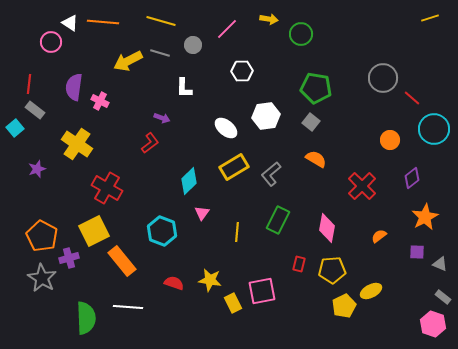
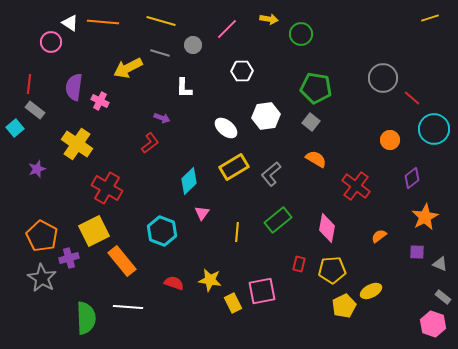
yellow arrow at (128, 61): moved 7 px down
red cross at (362, 186): moved 6 px left; rotated 8 degrees counterclockwise
green rectangle at (278, 220): rotated 24 degrees clockwise
